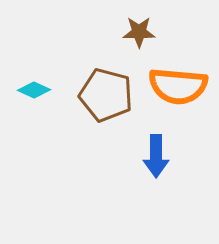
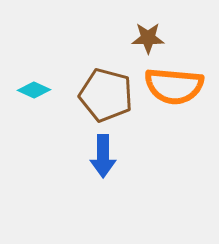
brown star: moved 9 px right, 6 px down
orange semicircle: moved 4 px left
blue arrow: moved 53 px left
